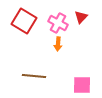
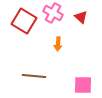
red triangle: rotated 32 degrees counterclockwise
pink cross: moved 5 px left, 10 px up
pink square: moved 1 px right
